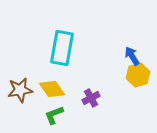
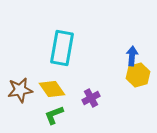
blue arrow: rotated 36 degrees clockwise
